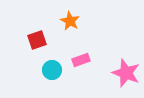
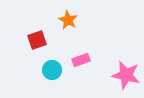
orange star: moved 2 px left, 1 px up
pink star: moved 2 px down; rotated 8 degrees counterclockwise
